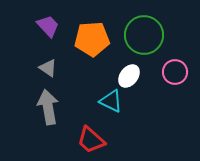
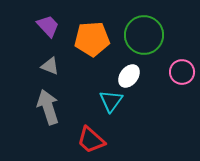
gray triangle: moved 2 px right, 2 px up; rotated 12 degrees counterclockwise
pink circle: moved 7 px right
cyan triangle: rotated 40 degrees clockwise
gray arrow: rotated 8 degrees counterclockwise
